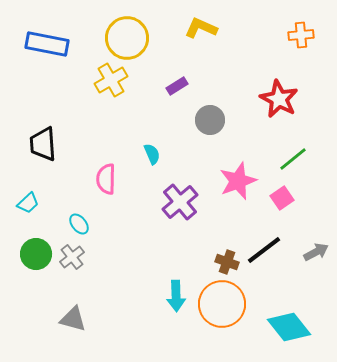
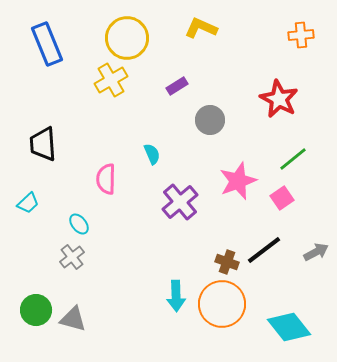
blue rectangle: rotated 57 degrees clockwise
green circle: moved 56 px down
